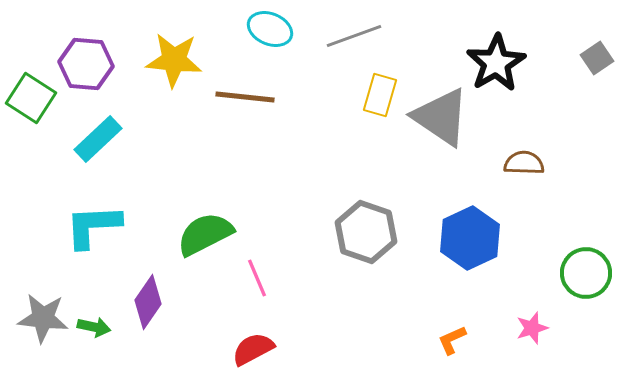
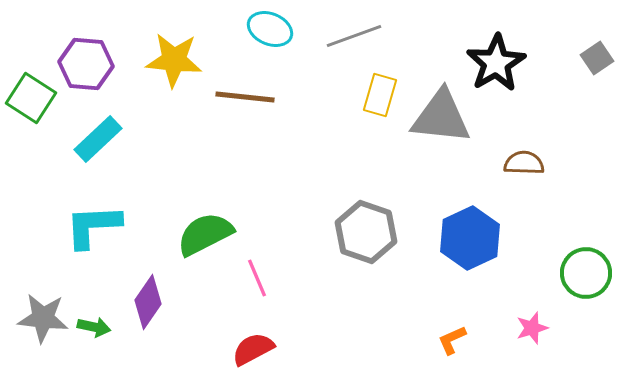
gray triangle: rotated 28 degrees counterclockwise
